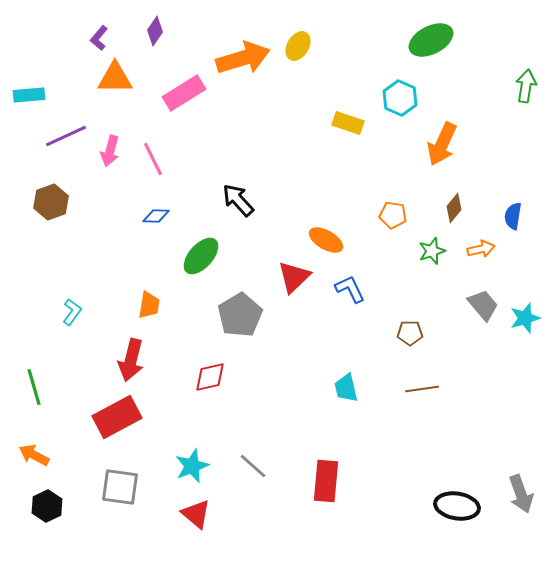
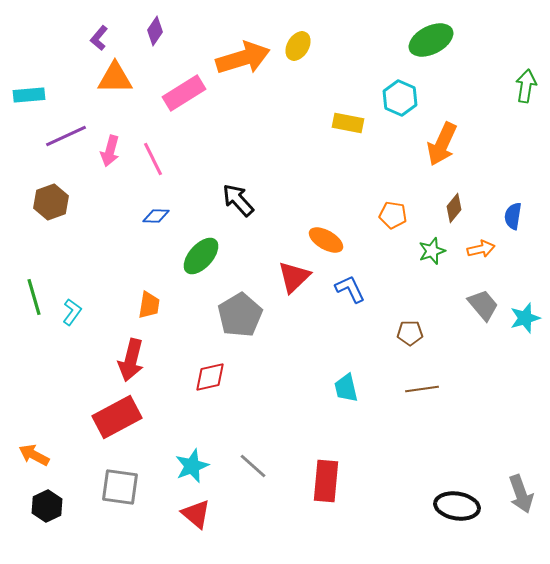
yellow rectangle at (348, 123): rotated 8 degrees counterclockwise
green line at (34, 387): moved 90 px up
